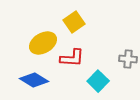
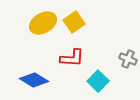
yellow ellipse: moved 20 px up
gray cross: rotated 18 degrees clockwise
